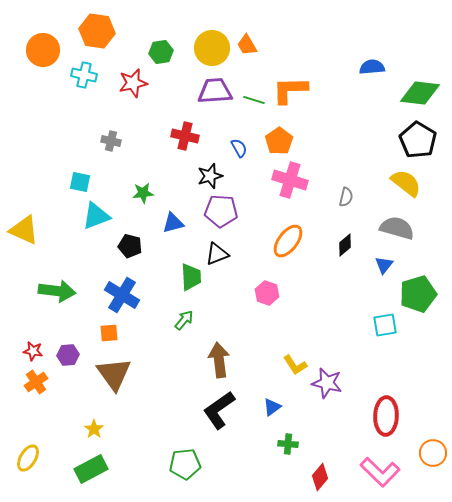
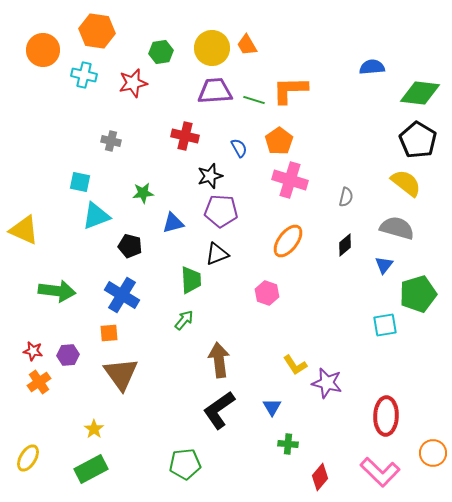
green trapezoid at (191, 277): moved 3 px down
brown triangle at (114, 374): moved 7 px right
orange cross at (36, 382): moved 3 px right
blue triangle at (272, 407): rotated 24 degrees counterclockwise
